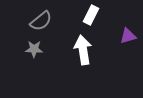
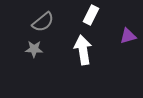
gray semicircle: moved 2 px right, 1 px down
